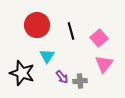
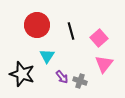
black star: moved 1 px down
gray cross: rotated 24 degrees clockwise
